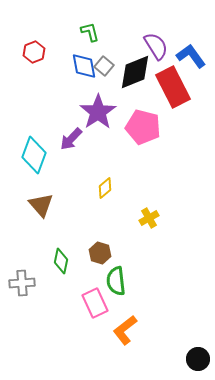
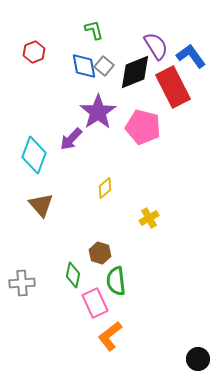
green L-shape: moved 4 px right, 2 px up
green diamond: moved 12 px right, 14 px down
orange L-shape: moved 15 px left, 6 px down
